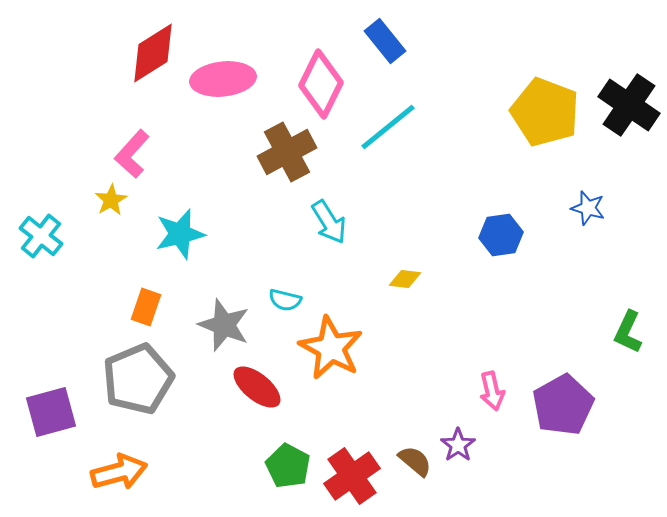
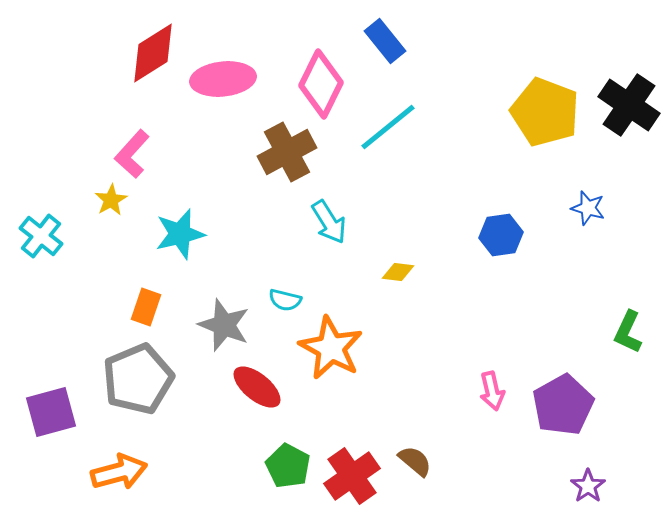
yellow diamond: moved 7 px left, 7 px up
purple star: moved 130 px right, 41 px down
